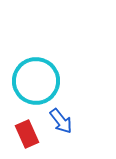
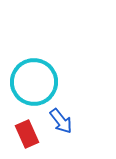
cyan circle: moved 2 px left, 1 px down
